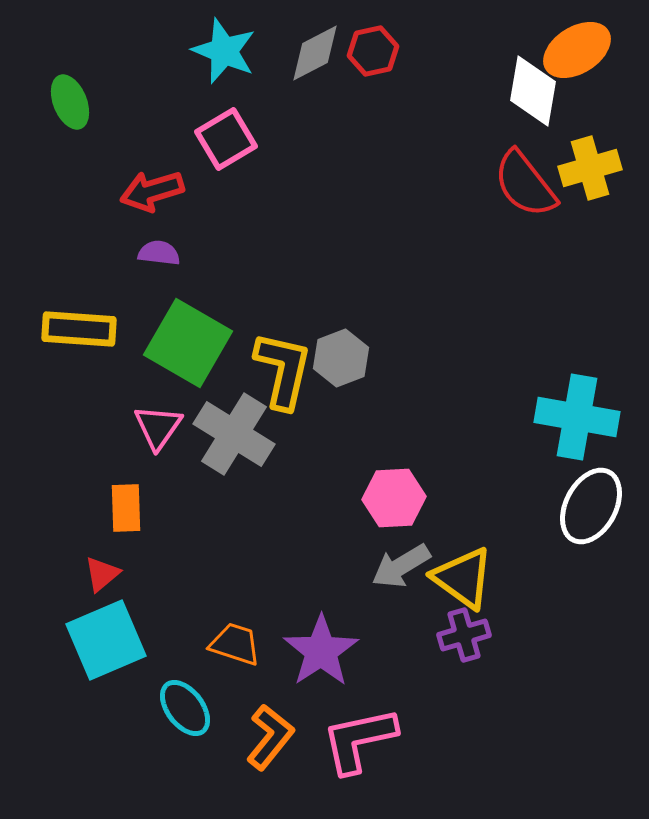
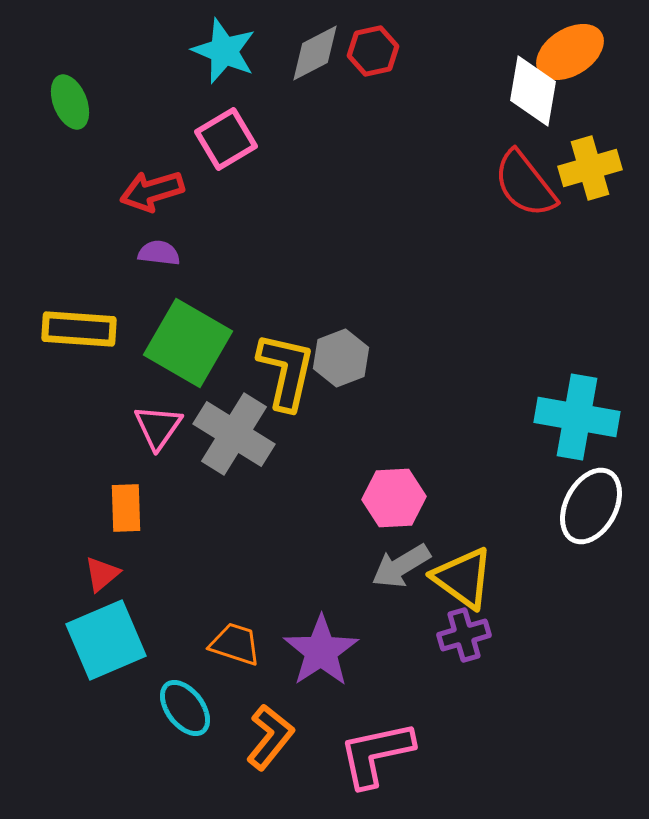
orange ellipse: moved 7 px left, 2 px down
yellow L-shape: moved 3 px right, 1 px down
pink L-shape: moved 17 px right, 14 px down
